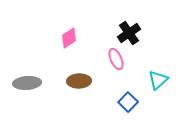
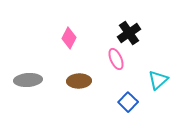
pink diamond: rotated 30 degrees counterclockwise
gray ellipse: moved 1 px right, 3 px up
